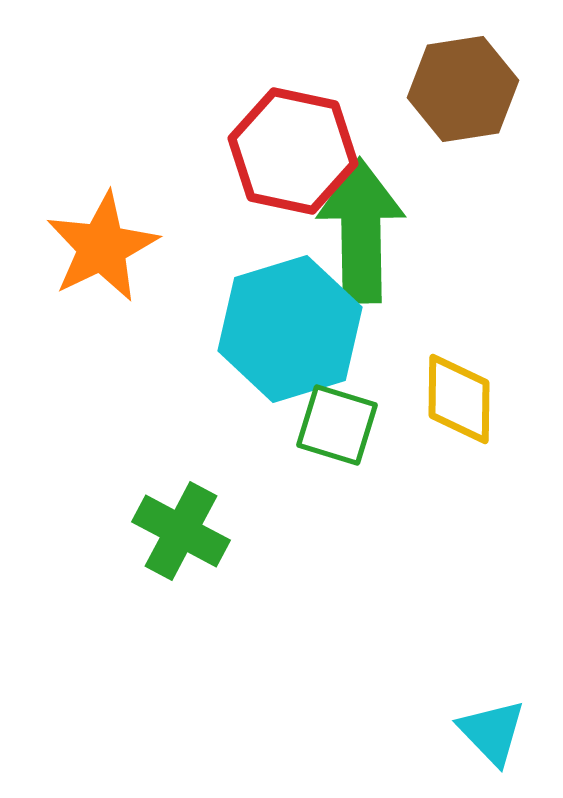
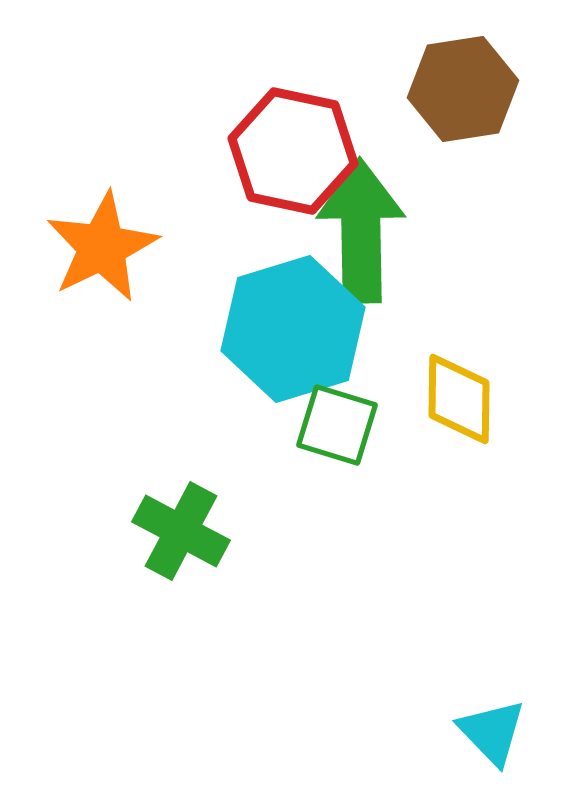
cyan hexagon: moved 3 px right
